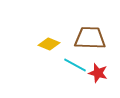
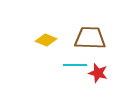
yellow diamond: moved 3 px left, 4 px up
cyan line: rotated 30 degrees counterclockwise
